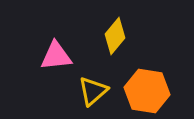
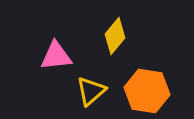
yellow triangle: moved 2 px left
